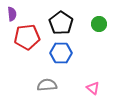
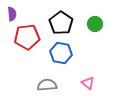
green circle: moved 4 px left
blue hexagon: rotated 10 degrees clockwise
pink triangle: moved 5 px left, 5 px up
